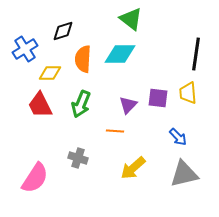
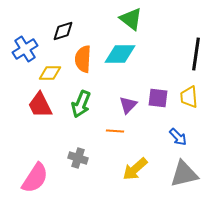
yellow trapezoid: moved 1 px right, 4 px down
yellow arrow: moved 2 px right, 1 px down
